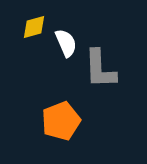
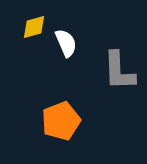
gray L-shape: moved 19 px right, 2 px down
